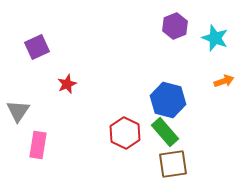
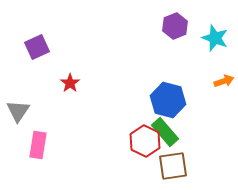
red star: moved 3 px right, 1 px up; rotated 12 degrees counterclockwise
red hexagon: moved 20 px right, 8 px down
brown square: moved 2 px down
